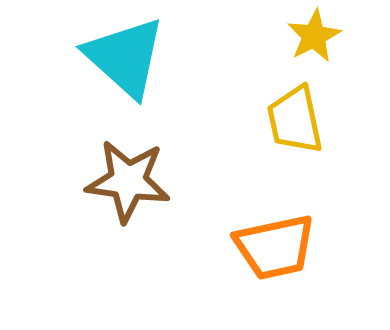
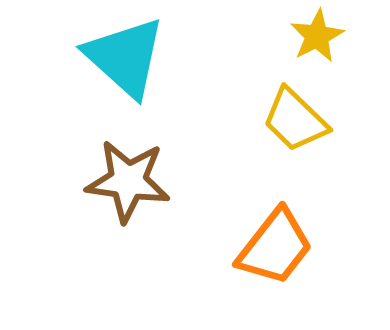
yellow star: moved 3 px right
yellow trapezoid: rotated 34 degrees counterclockwise
orange trapezoid: rotated 40 degrees counterclockwise
